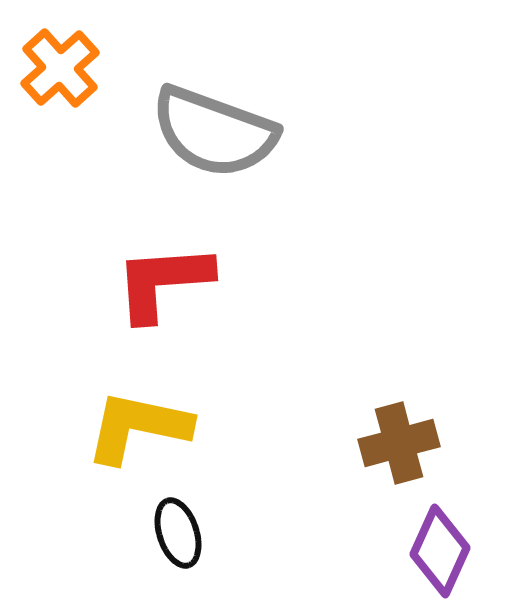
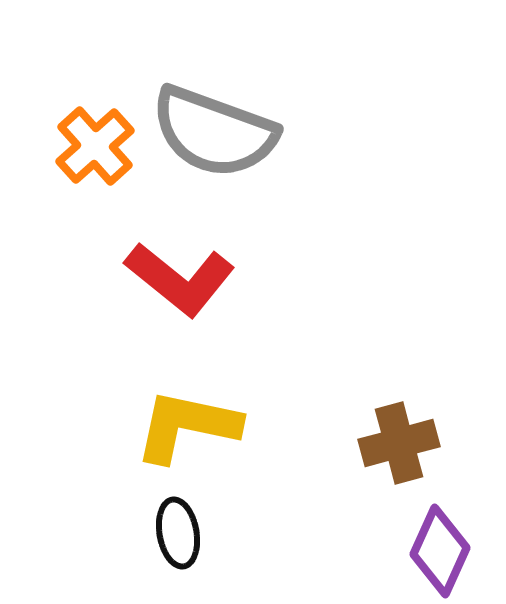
orange cross: moved 35 px right, 78 px down
red L-shape: moved 17 px right, 3 px up; rotated 137 degrees counterclockwise
yellow L-shape: moved 49 px right, 1 px up
black ellipse: rotated 8 degrees clockwise
